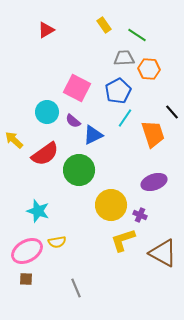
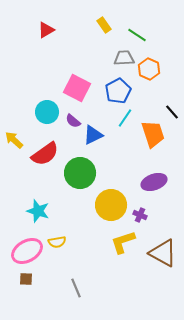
orange hexagon: rotated 20 degrees clockwise
green circle: moved 1 px right, 3 px down
yellow L-shape: moved 2 px down
